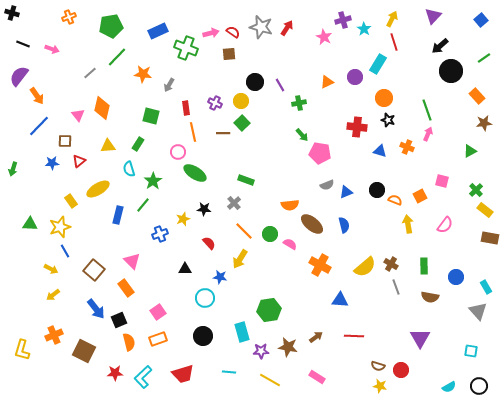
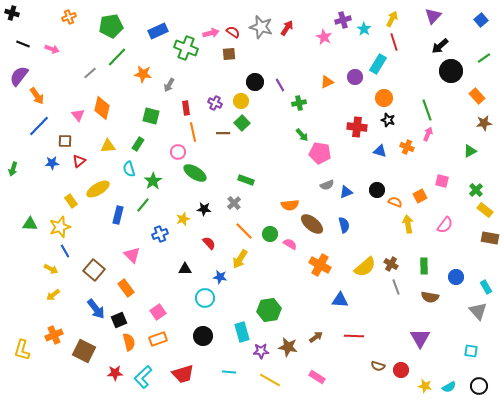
orange semicircle at (395, 200): moved 2 px down
pink triangle at (132, 261): moved 6 px up
yellow star at (380, 386): moved 45 px right
